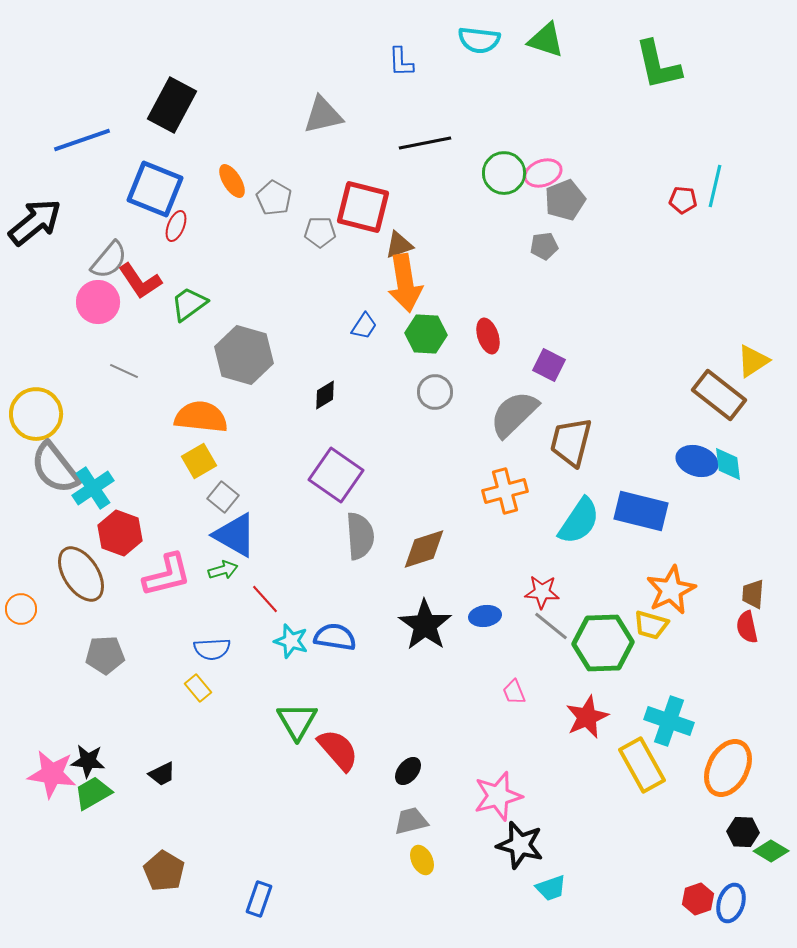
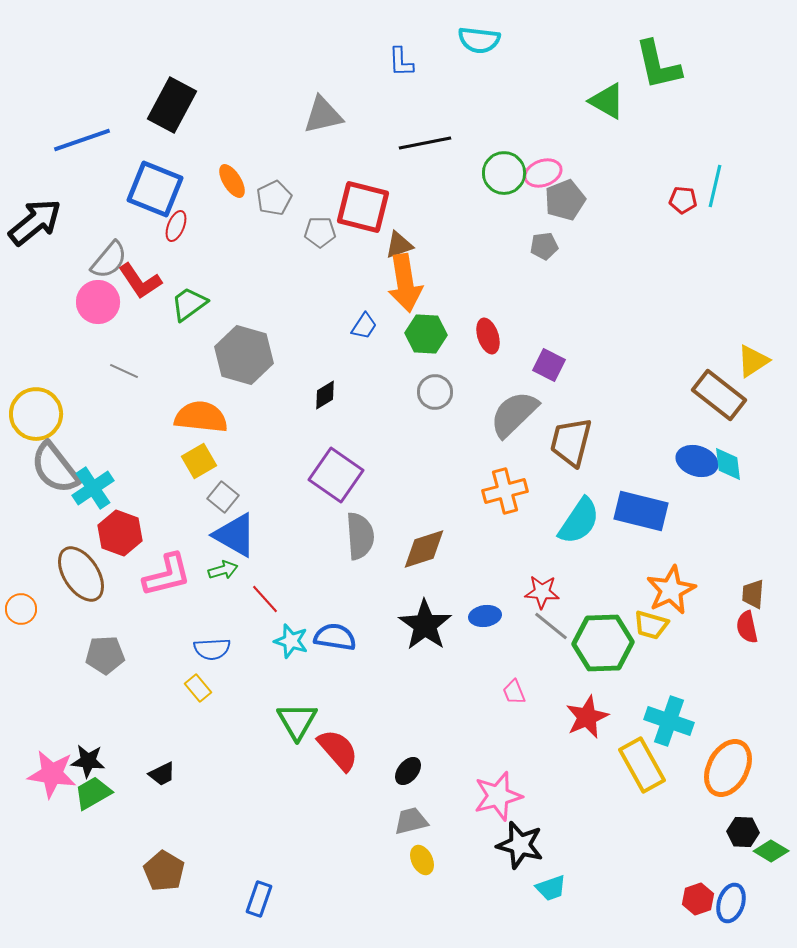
green triangle at (546, 40): moved 61 px right, 61 px down; rotated 12 degrees clockwise
gray pentagon at (274, 198): rotated 16 degrees clockwise
